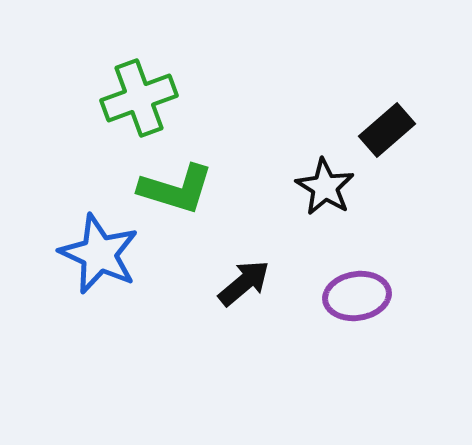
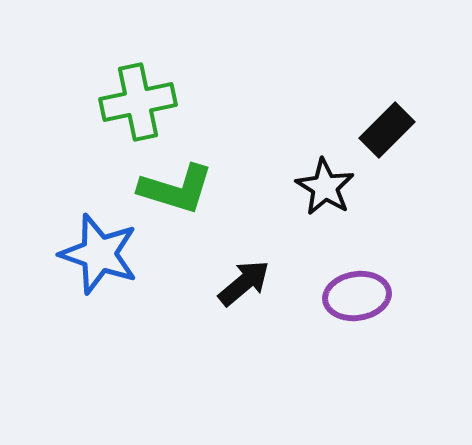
green cross: moved 1 px left, 4 px down; rotated 8 degrees clockwise
black rectangle: rotated 4 degrees counterclockwise
blue star: rotated 6 degrees counterclockwise
